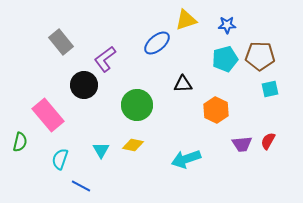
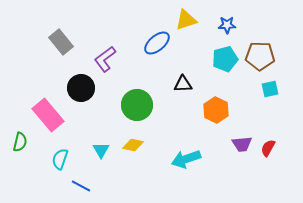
black circle: moved 3 px left, 3 px down
red semicircle: moved 7 px down
